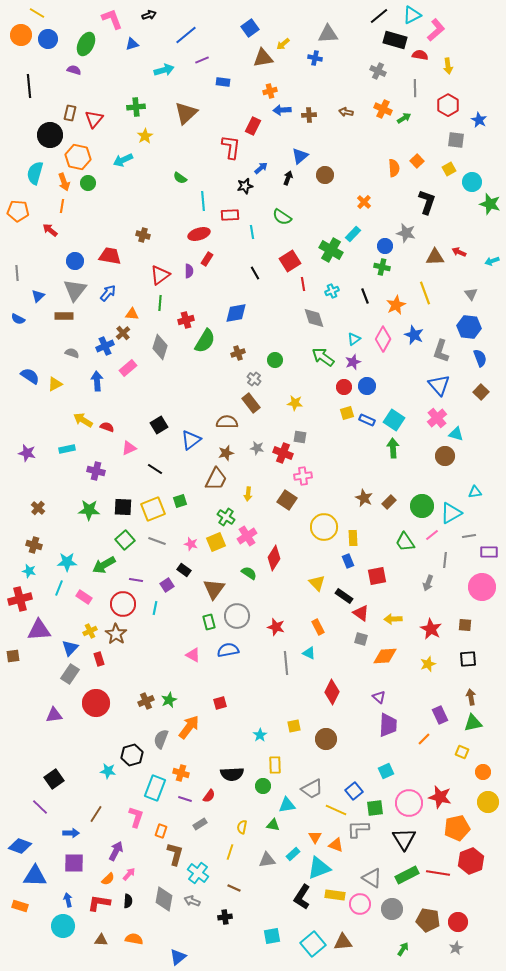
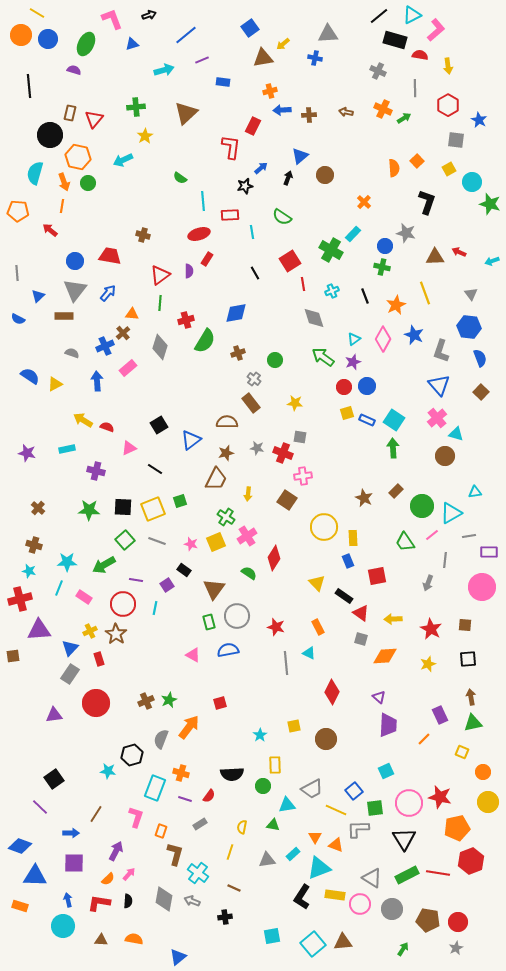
brown rectangle at (389, 502): moved 7 px right, 11 px up
